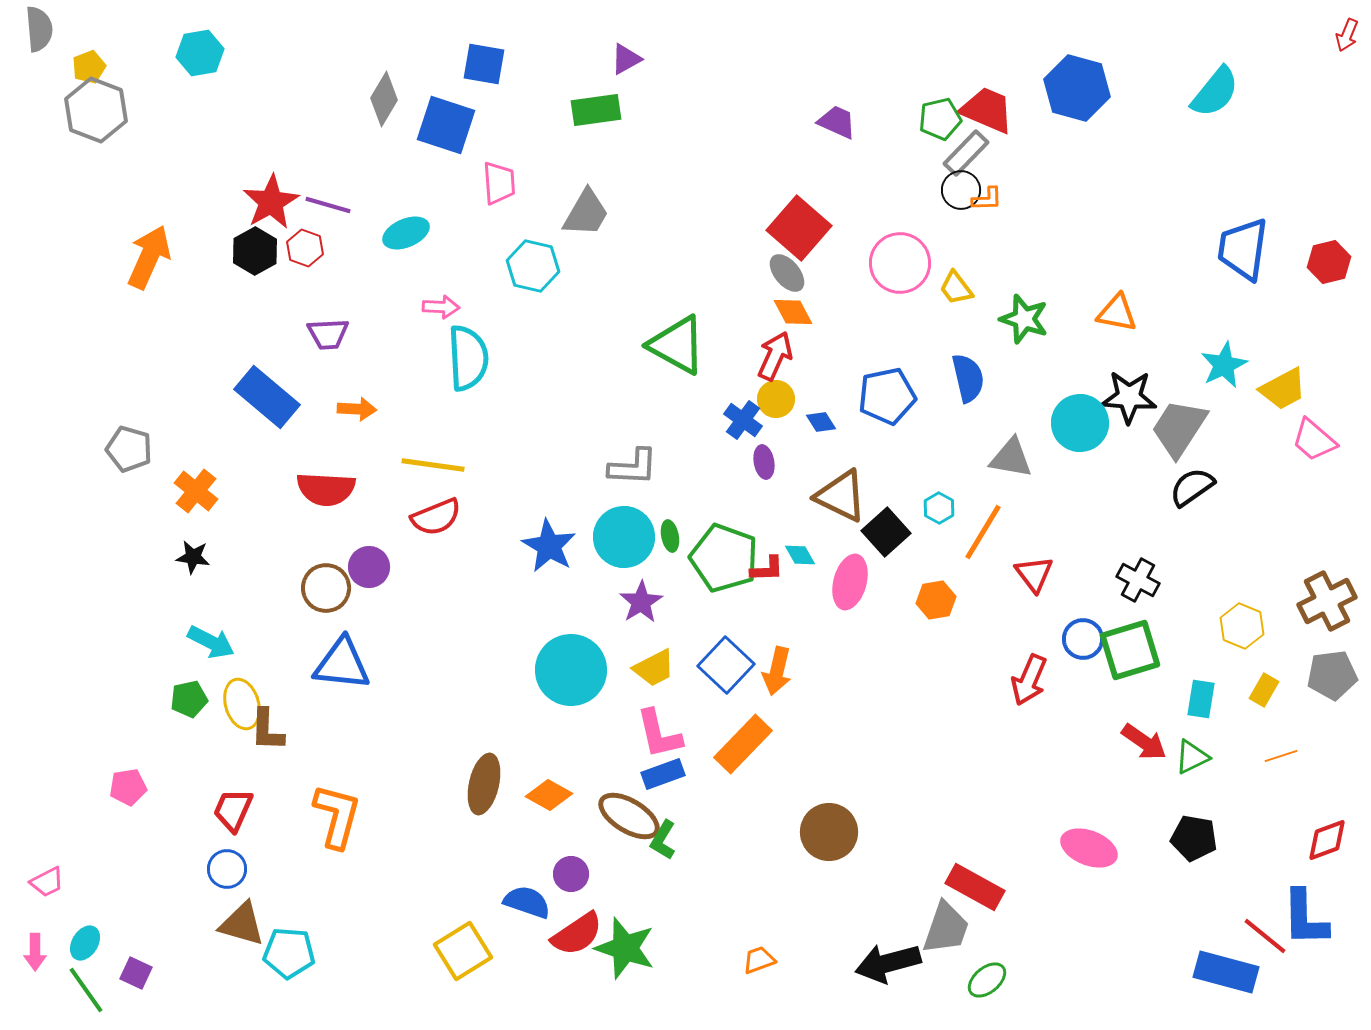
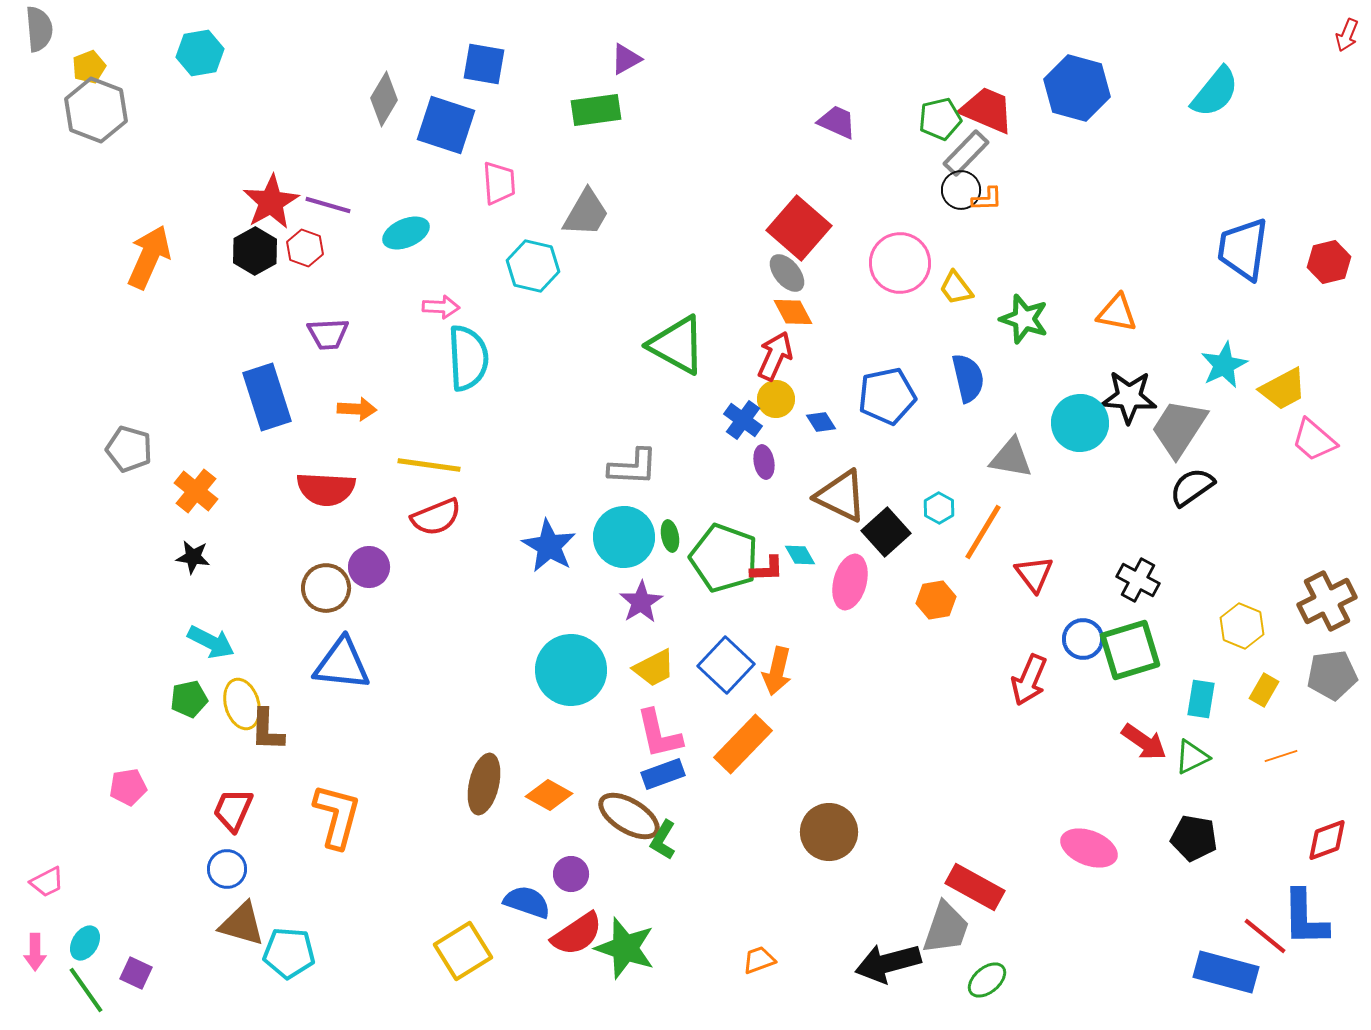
blue rectangle at (267, 397): rotated 32 degrees clockwise
yellow line at (433, 465): moved 4 px left
